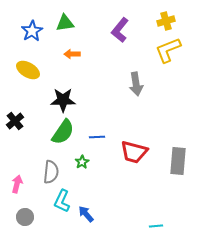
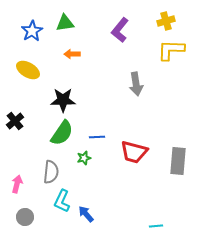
yellow L-shape: moved 3 px right; rotated 24 degrees clockwise
green semicircle: moved 1 px left, 1 px down
green star: moved 2 px right, 4 px up; rotated 16 degrees clockwise
